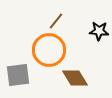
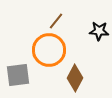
brown diamond: rotated 60 degrees clockwise
